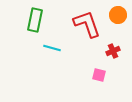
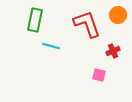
cyan line: moved 1 px left, 2 px up
